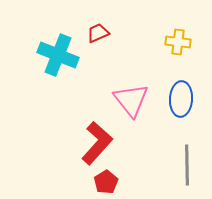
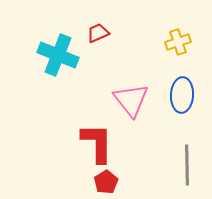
yellow cross: rotated 25 degrees counterclockwise
blue ellipse: moved 1 px right, 4 px up
red L-shape: rotated 42 degrees counterclockwise
